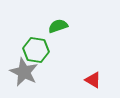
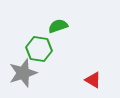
green hexagon: moved 3 px right, 1 px up
gray star: moved 1 px left, 1 px down; rotated 28 degrees clockwise
